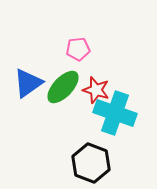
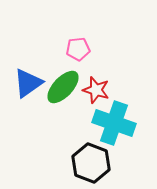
cyan cross: moved 1 px left, 10 px down
